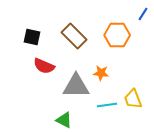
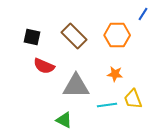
orange star: moved 14 px right, 1 px down
